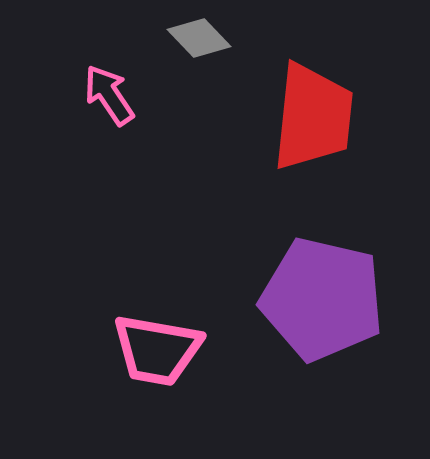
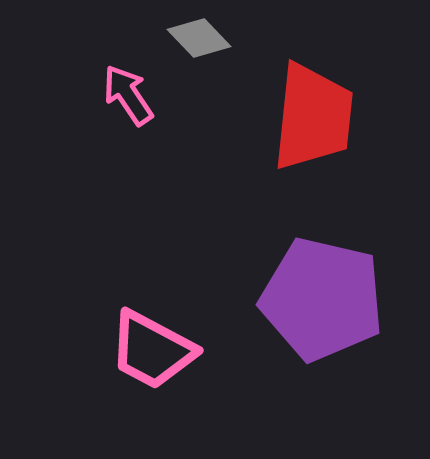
pink arrow: moved 19 px right
pink trapezoid: moved 5 px left; rotated 18 degrees clockwise
